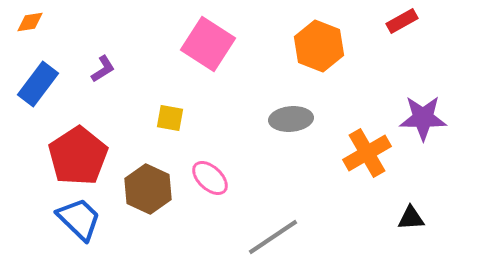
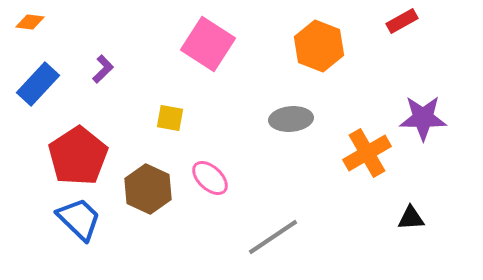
orange diamond: rotated 16 degrees clockwise
purple L-shape: rotated 12 degrees counterclockwise
blue rectangle: rotated 6 degrees clockwise
